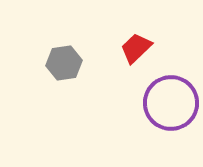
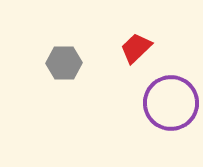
gray hexagon: rotated 8 degrees clockwise
